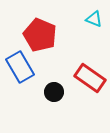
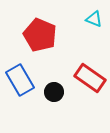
blue rectangle: moved 13 px down
